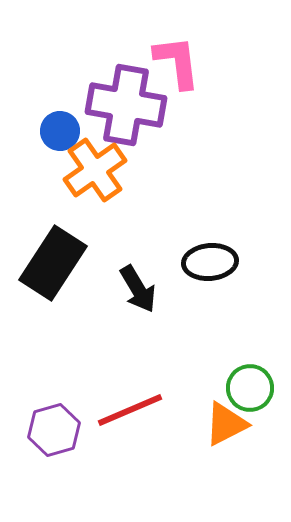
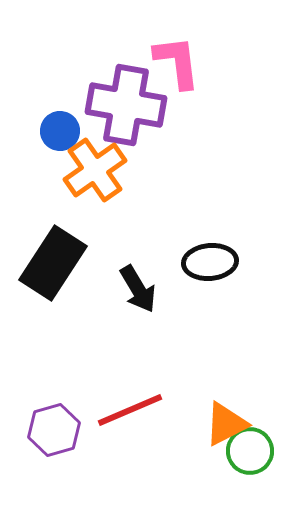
green circle: moved 63 px down
